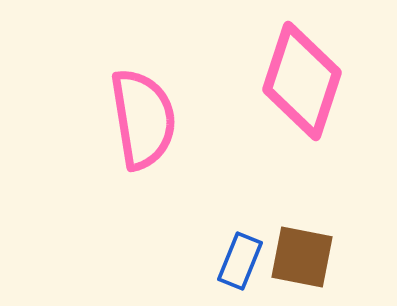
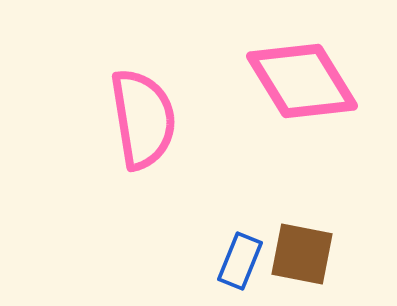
pink diamond: rotated 50 degrees counterclockwise
brown square: moved 3 px up
